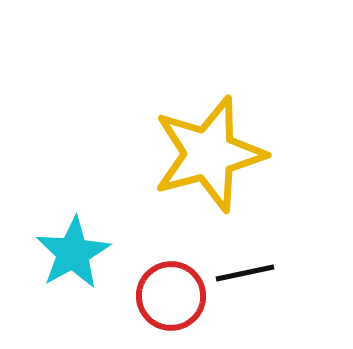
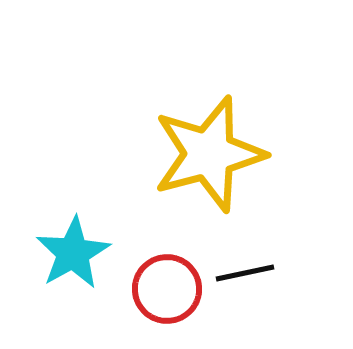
red circle: moved 4 px left, 7 px up
